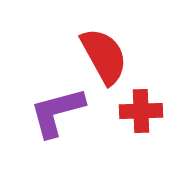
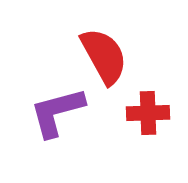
red cross: moved 7 px right, 2 px down
